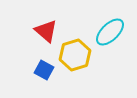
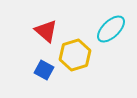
cyan ellipse: moved 1 px right, 3 px up
